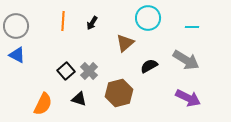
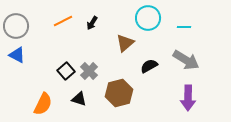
orange line: rotated 60 degrees clockwise
cyan line: moved 8 px left
purple arrow: rotated 65 degrees clockwise
